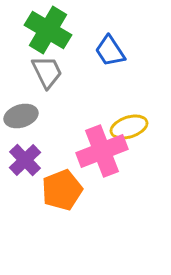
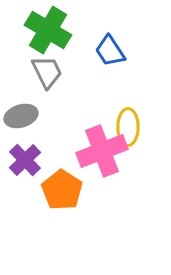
yellow ellipse: moved 1 px left; rotated 72 degrees counterclockwise
orange pentagon: rotated 18 degrees counterclockwise
